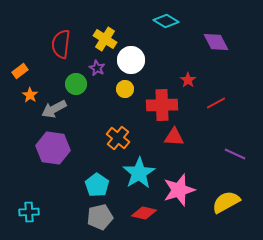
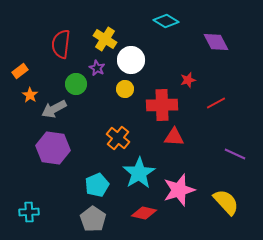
red star: rotated 21 degrees clockwise
cyan pentagon: rotated 15 degrees clockwise
yellow semicircle: rotated 76 degrees clockwise
gray pentagon: moved 7 px left, 2 px down; rotated 25 degrees counterclockwise
